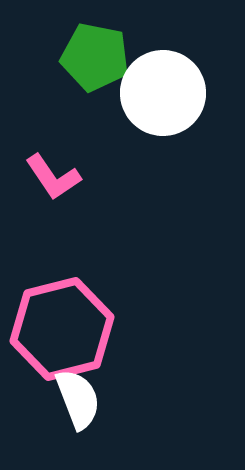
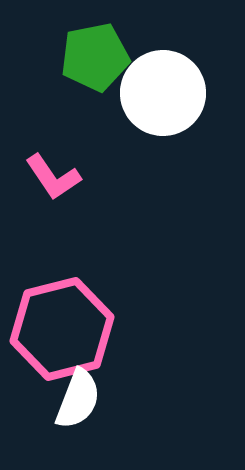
green pentagon: rotated 22 degrees counterclockwise
white semicircle: rotated 42 degrees clockwise
